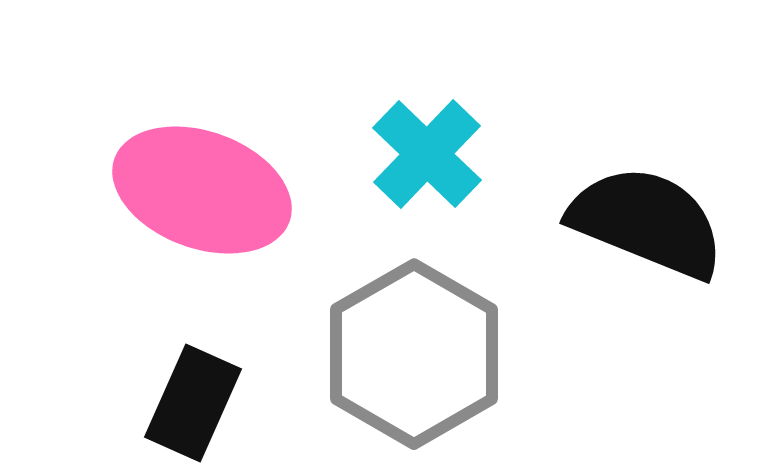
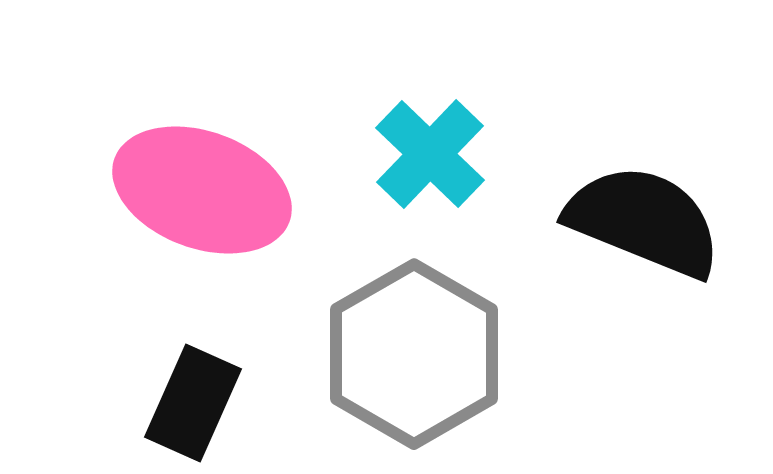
cyan cross: moved 3 px right
black semicircle: moved 3 px left, 1 px up
